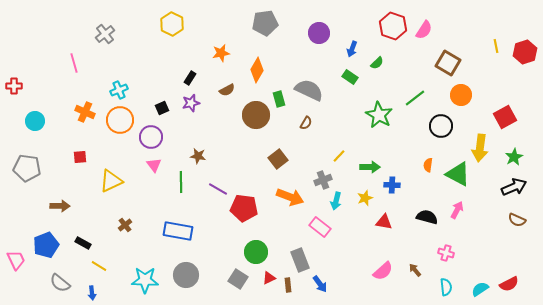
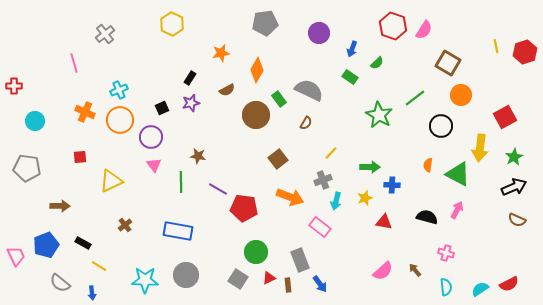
green rectangle at (279, 99): rotated 21 degrees counterclockwise
yellow line at (339, 156): moved 8 px left, 3 px up
pink trapezoid at (16, 260): moved 4 px up
